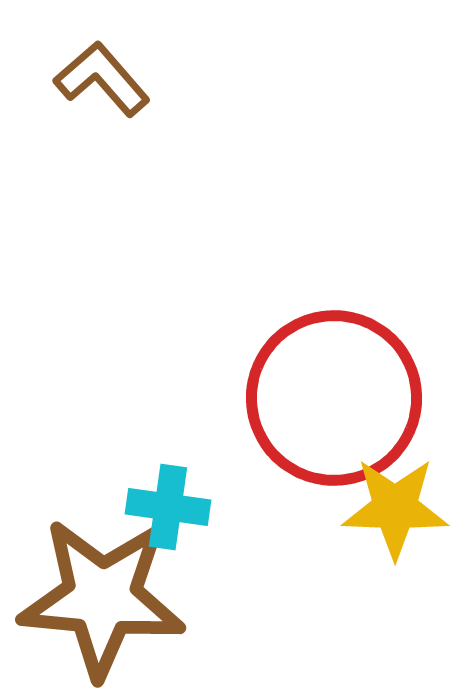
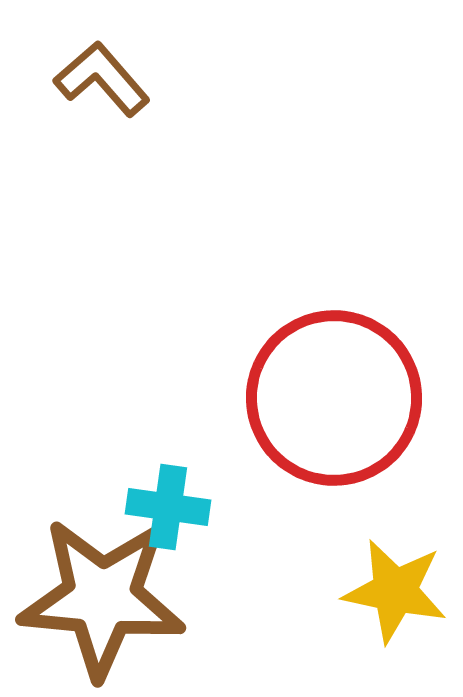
yellow star: moved 83 px down; rotated 10 degrees clockwise
